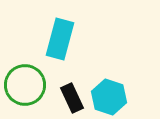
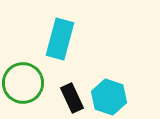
green circle: moved 2 px left, 2 px up
